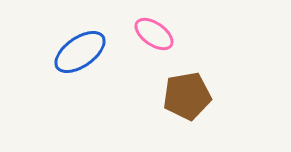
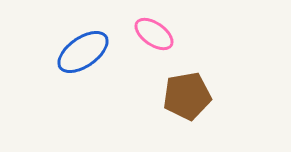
blue ellipse: moved 3 px right
